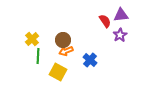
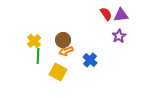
red semicircle: moved 1 px right, 7 px up
purple star: moved 1 px left, 1 px down
yellow cross: moved 2 px right, 2 px down
